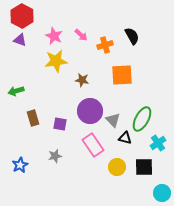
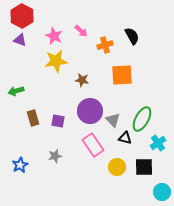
pink arrow: moved 4 px up
purple square: moved 2 px left, 3 px up
cyan circle: moved 1 px up
